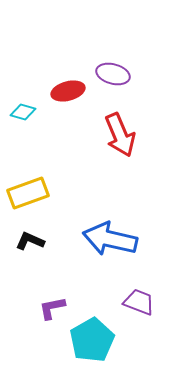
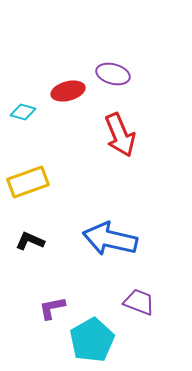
yellow rectangle: moved 11 px up
